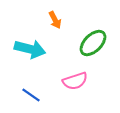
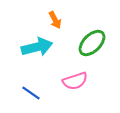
green ellipse: moved 1 px left
cyan arrow: moved 7 px right, 2 px up; rotated 28 degrees counterclockwise
blue line: moved 2 px up
